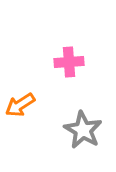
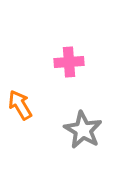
orange arrow: rotated 92 degrees clockwise
